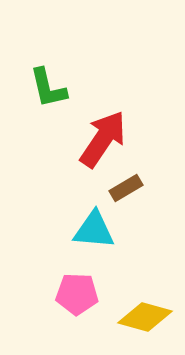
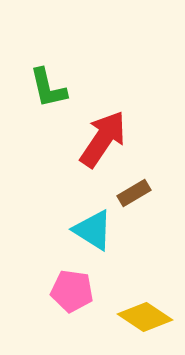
brown rectangle: moved 8 px right, 5 px down
cyan triangle: moved 1 px left; rotated 27 degrees clockwise
pink pentagon: moved 5 px left, 3 px up; rotated 6 degrees clockwise
yellow diamond: rotated 18 degrees clockwise
